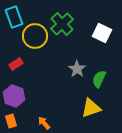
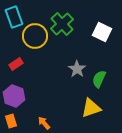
white square: moved 1 px up
